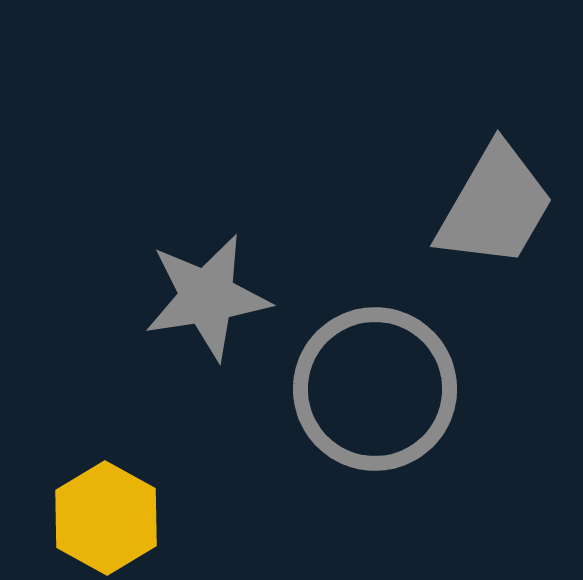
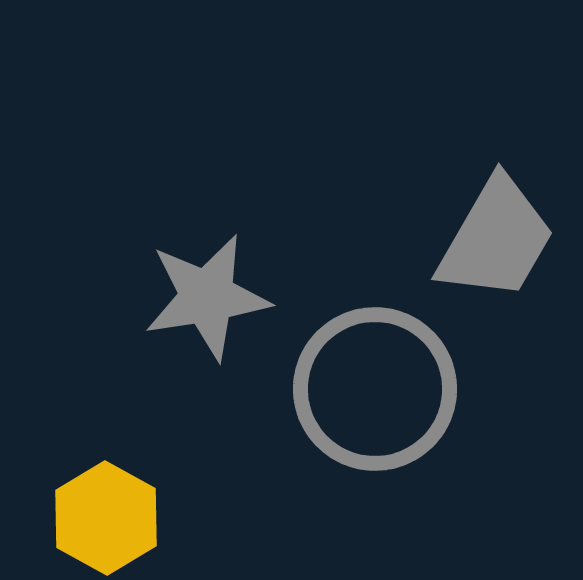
gray trapezoid: moved 1 px right, 33 px down
